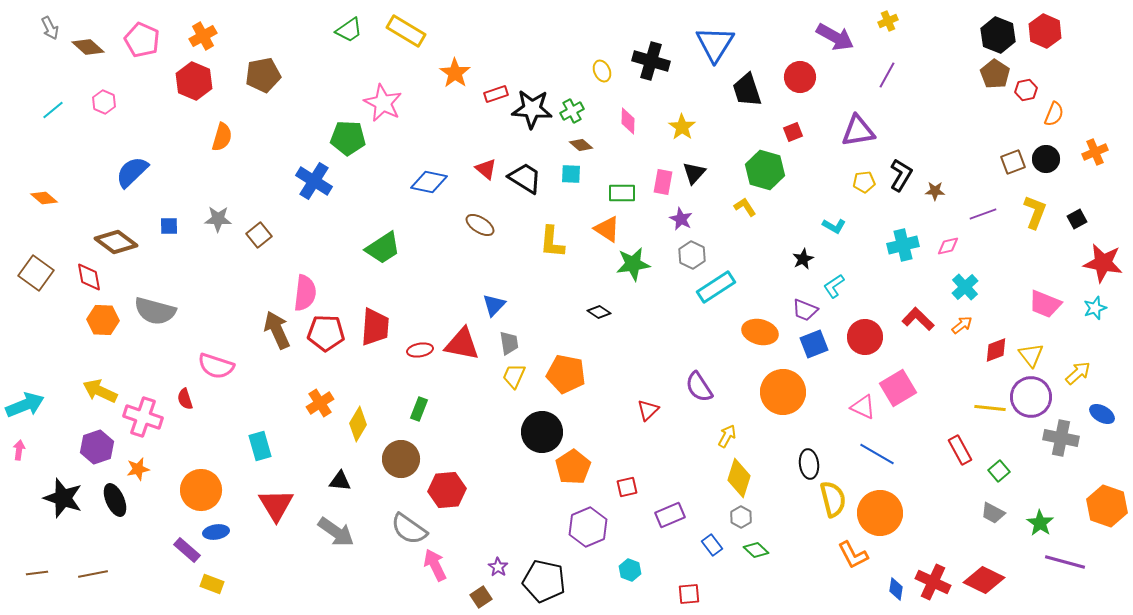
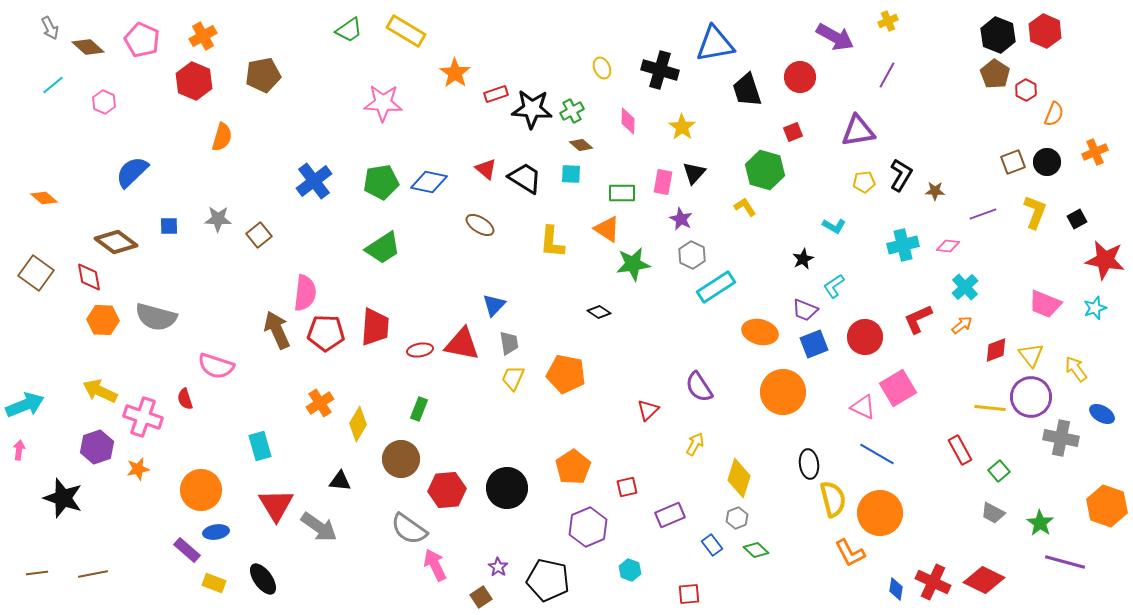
blue triangle at (715, 44): rotated 48 degrees clockwise
black cross at (651, 61): moved 9 px right, 9 px down
yellow ellipse at (602, 71): moved 3 px up
red hexagon at (1026, 90): rotated 20 degrees counterclockwise
pink star at (383, 103): rotated 24 degrees counterclockwise
cyan line at (53, 110): moved 25 px up
green pentagon at (348, 138): moved 33 px right, 44 px down; rotated 12 degrees counterclockwise
black circle at (1046, 159): moved 1 px right, 3 px down
blue cross at (314, 181): rotated 21 degrees clockwise
pink diamond at (948, 246): rotated 20 degrees clockwise
red star at (1103, 263): moved 2 px right, 3 px up
gray semicircle at (155, 311): moved 1 px right, 6 px down
red L-shape at (918, 319): rotated 68 degrees counterclockwise
yellow arrow at (1078, 373): moved 2 px left, 4 px up; rotated 84 degrees counterclockwise
yellow trapezoid at (514, 376): moved 1 px left, 2 px down
black circle at (542, 432): moved 35 px left, 56 px down
yellow arrow at (727, 436): moved 32 px left, 8 px down
black ellipse at (115, 500): moved 148 px right, 79 px down; rotated 12 degrees counterclockwise
gray hexagon at (741, 517): moved 4 px left, 1 px down; rotated 10 degrees clockwise
gray arrow at (336, 532): moved 17 px left, 5 px up
orange L-shape at (853, 555): moved 3 px left, 2 px up
black pentagon at (544, 581): moved 4 px right, 1 px up
yellow rectangle at (212, 584): moved 2 px right, 1 px up
